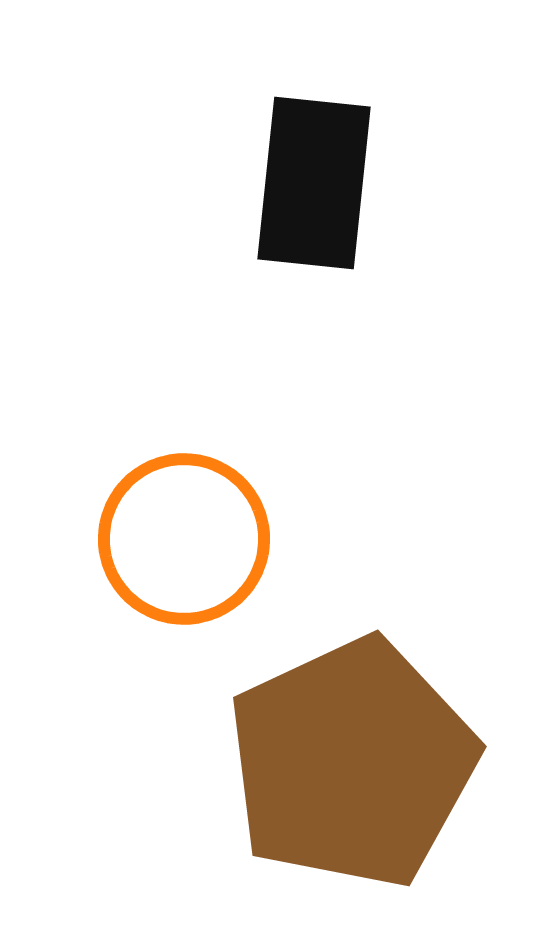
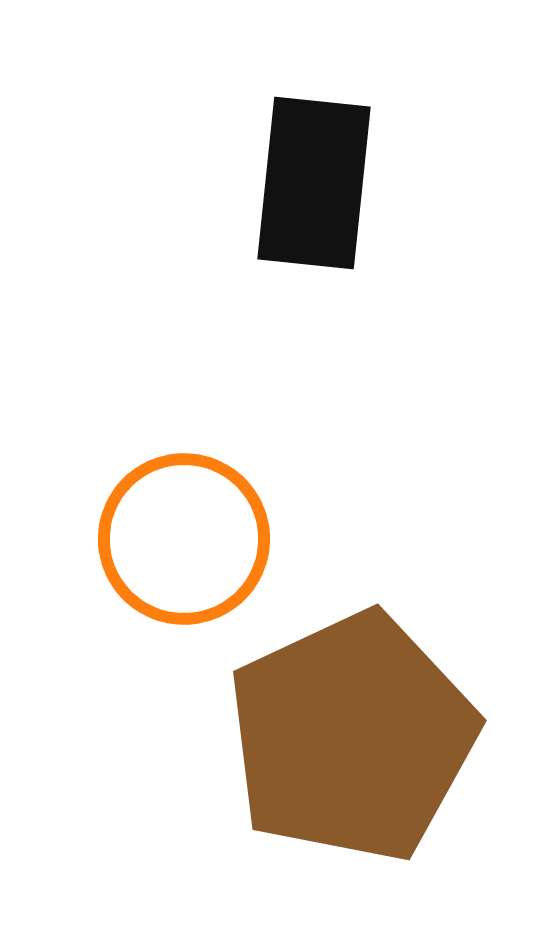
brown pentagon: moved 26 px up
